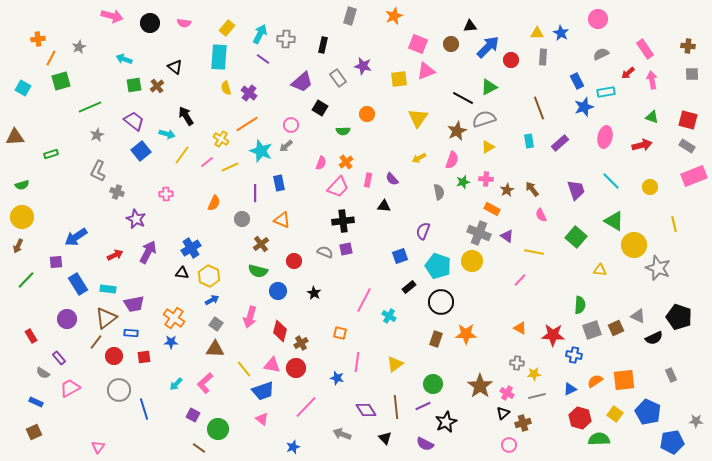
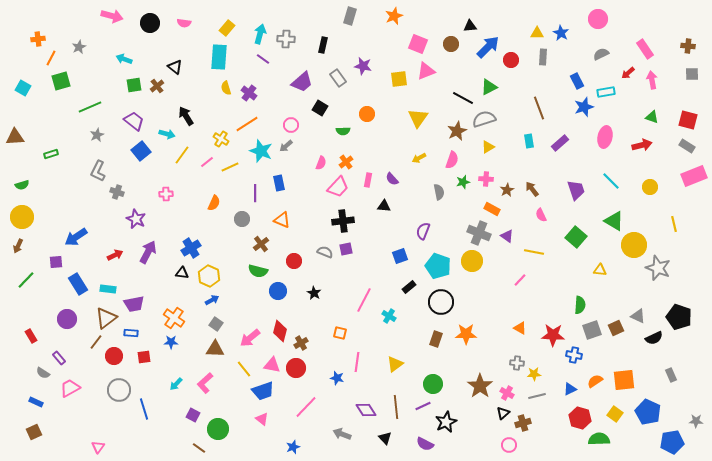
cyan arrow at (260, 34): rotated 12 degrees counterclockwise
pink arrow at (250, 317): moved 21 px down; rotated 35 degrees clockwise
